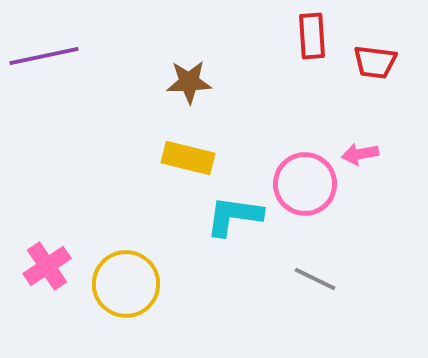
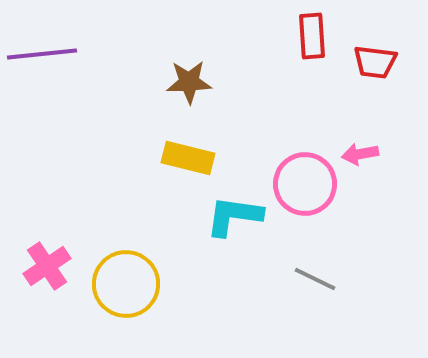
purple line: moved 2 px left, 2 px up; rotated 6 degrees clockwise
